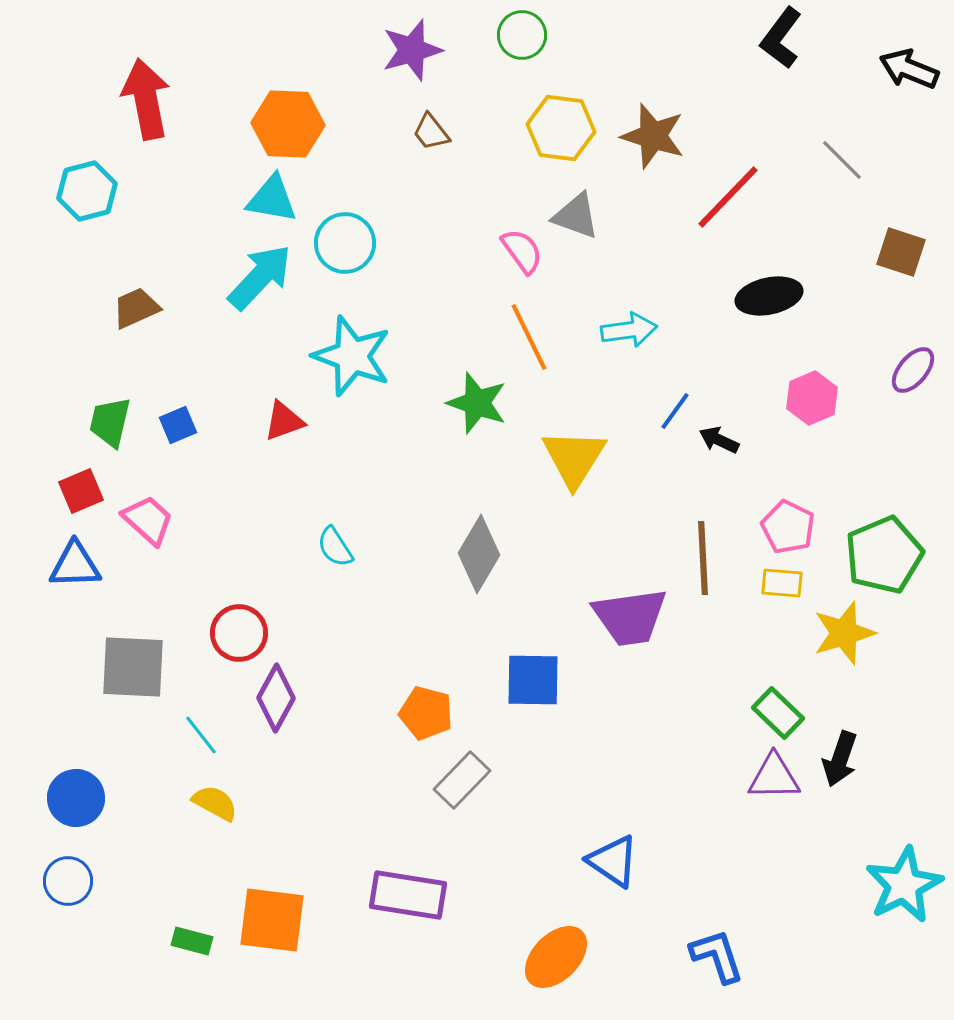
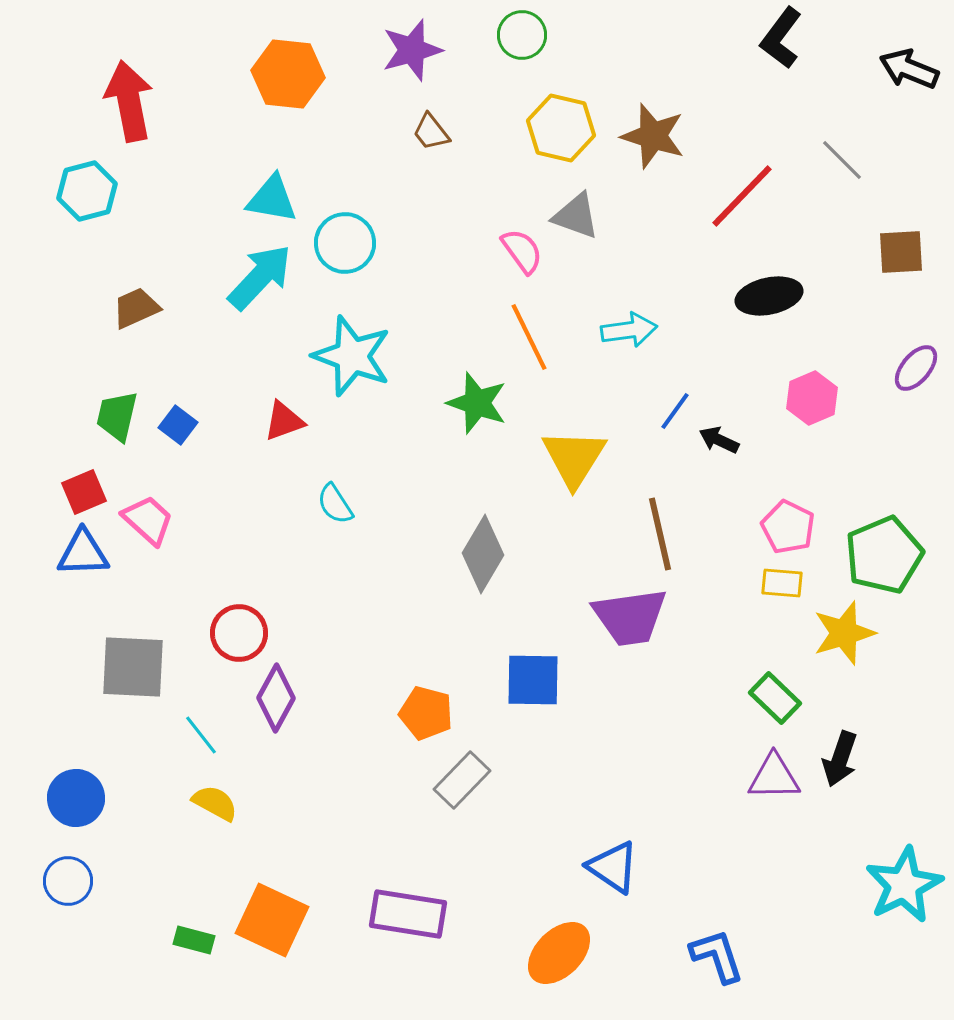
red arrow at (146, 99): moved 17 px left, 2 px down
orange hexagon at (288, 124): moved 50 px up; rotated 4 degrees clockwise
yellow hexagon at (561, 128): rotated 6 degrees clockwise
red line at (728, 197): moved 14 px right, 1 px up
brown square at (901, 252): rotated 21 degrees counterclockwise
purple ellipse at (913, 370): moved 3 px right, 2 px up
green trapezoid at (110, 422): moved 7 px right, 6 px up
blue square at (178, 425): rotated 30 degrees counterclockwise
red square at (81, 491): moved 3 px right, 1 px down
cyan semicircle at (335, 547): moved 43 px up
gray diamond at (479, 554): moved 4 px right
brown line at (703, 558): moved 43 px left, 24 px up; rotated 10 degrees counterclockwise
blue triangle at (75, 565): moved 8 px right, 12 px up
green rectangle at (778, 713): moved 3 px left, 15 px up
blue triangle at (613, 861): moved 6 px down
purple rectangle at (408, 895): moved 19 px down
orange square at (272, 920): rotated 18 degrees clockwise
green rectangle at (192, 941): moved 2 px right, 1 px up
orange ellipse at (556, 957): moved 3 px right, 4 px up
